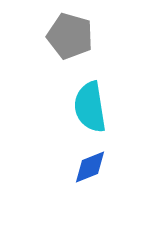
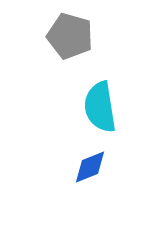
cyan semicircle: moved 10 px right
